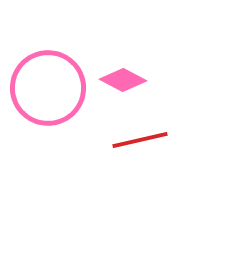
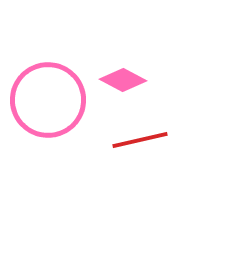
pink circle: moved 12 px down
